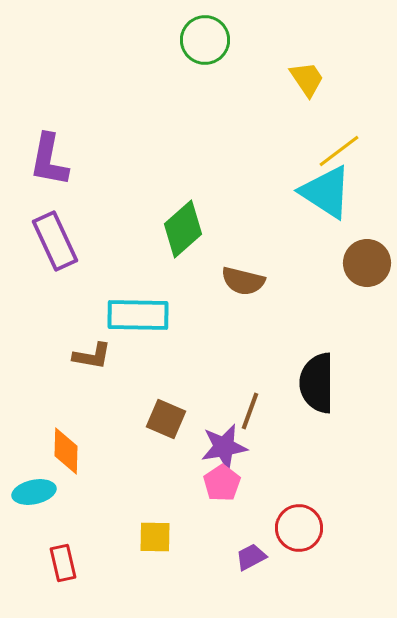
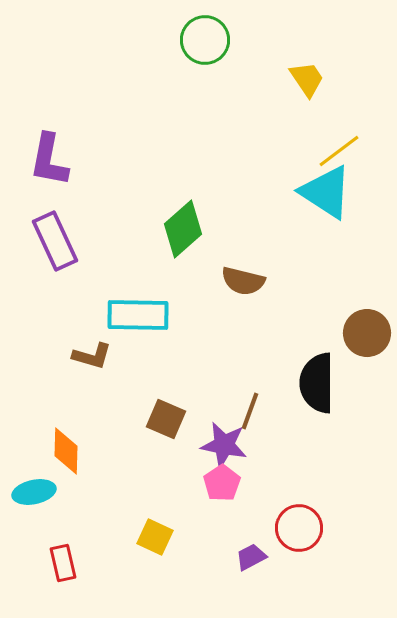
brown circle: moved 70 px down
brown L-shape: rotated 6 degrees clockwise
purple star: moved 2 px up; rotated 21 degrees clockwise
yellow square: rotated 24 degrees clockwise
